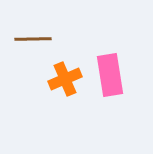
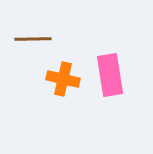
orange cross: moved 2 px left; rotated 36 degrees clockwise
